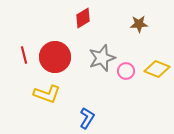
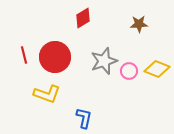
gray star: moved 2 px right, 3 px down
pink circle: moved 3 px right
blue L-shape: moved 3 px left; rotated 20 degrees counterclockwise
